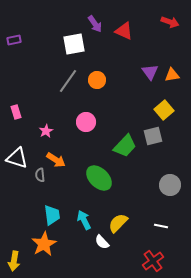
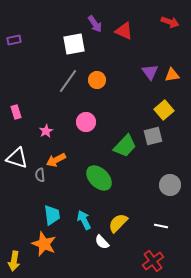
orange arrow: rotated 120 degrees clockwise
orange star: rotated 20 degrees counterclockwise
